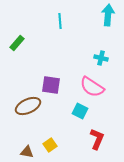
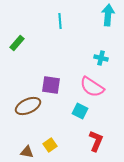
red L-shape: moved 1 px left, 2 px down
